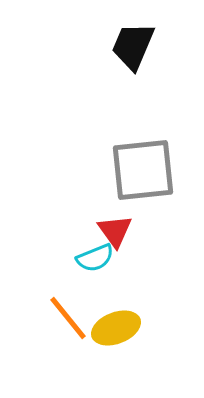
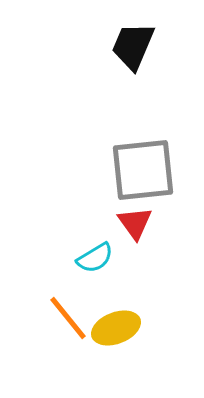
red triangle: moved 20 px right, 8 px up
cyan semicircle: rotated 9 degrees counterclockwise
